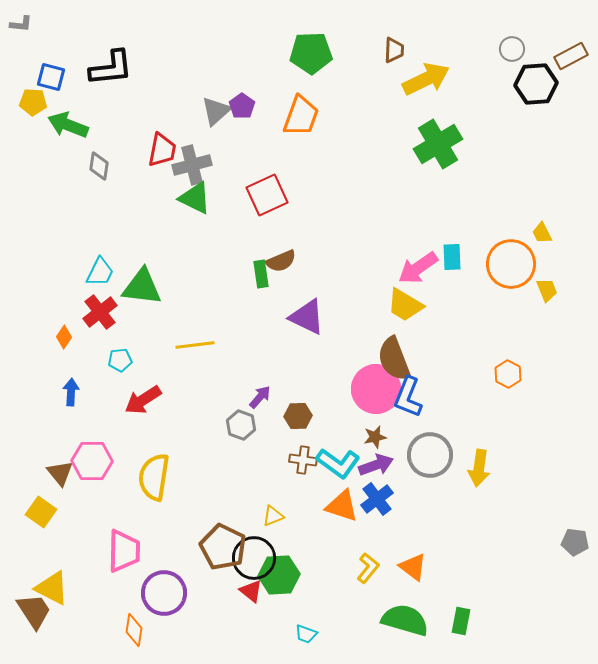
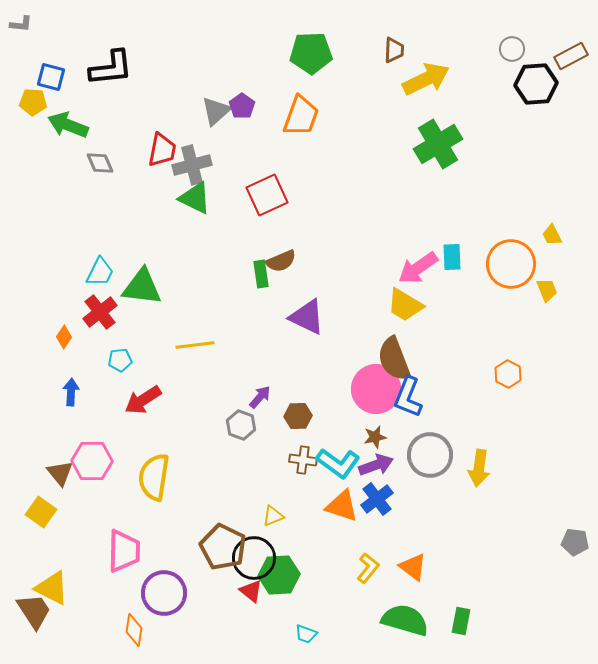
gray diamond at (99, 166): moved 1 px right, 3 px up; rotated 32 degrees counterclockwise
yellow trapezoid at (542, 233): moved 10 px right, 2 px down
